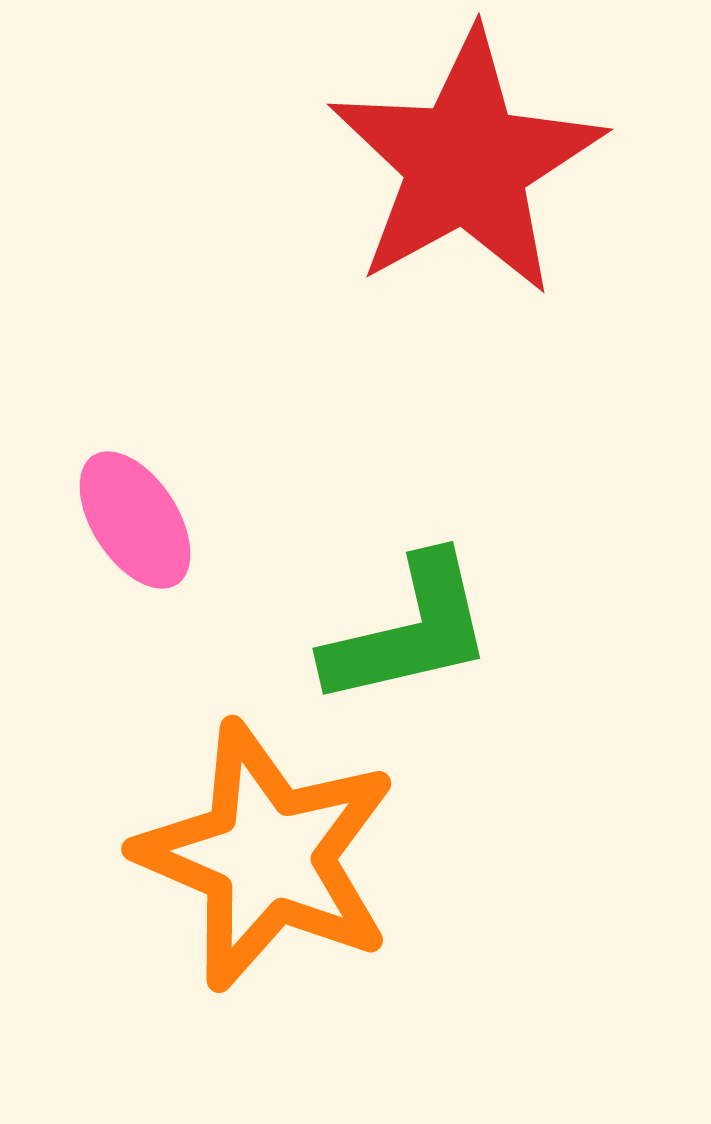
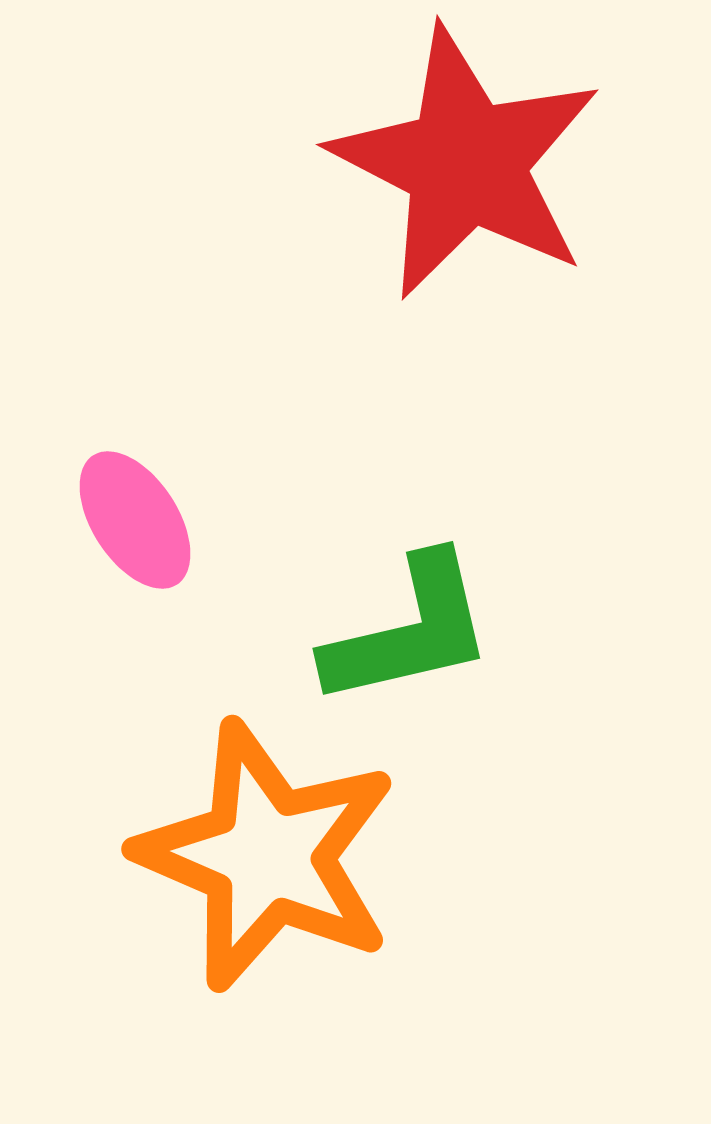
red star: rotated 16 degrees counterclockwise
